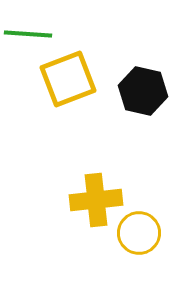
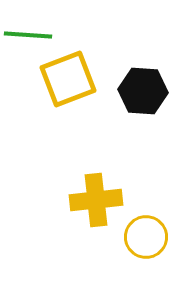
green line: moved 1 px down
black hexagon: rotated 9 degrees counterclockwise
yellow circle: moved 7 px right, 4 px down
